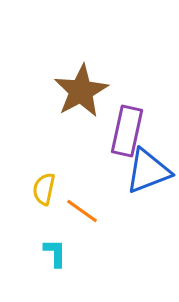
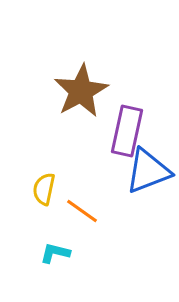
cyan L-shape: rotated 76 degrees counterclockwise
